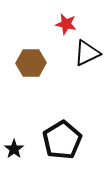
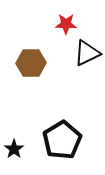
red star: rotated 10 degrees counterclockwise
